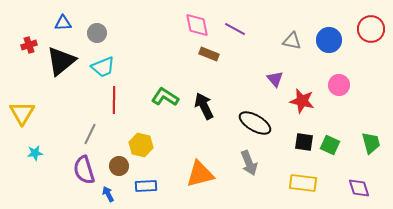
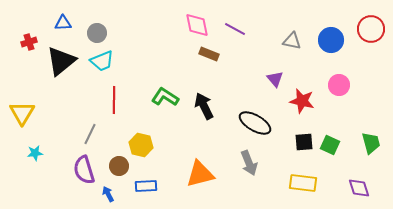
blue circle: moved 2 px right
red cross: moved 3 px up
cyan trapezoid: moved 1 px left, 6 px up
black square: rotated 12 degrees counterclockwise
